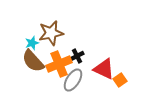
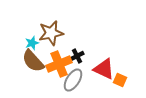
orange square: rotated 32 degrees counterclockwise
